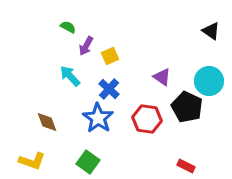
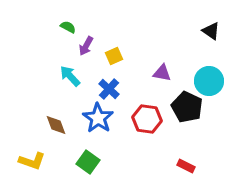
yellow square: moved 4 px right
purple triangle: moved 4 px up; rotated 24 degrees counterclockwise
brown diamond: moved 9 px right, 3 px down
